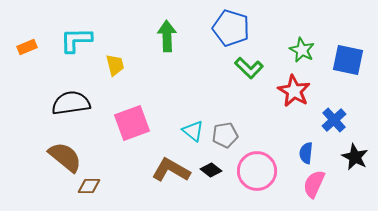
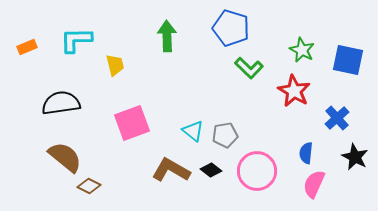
black semicircle: moved 10 px left
blue cross: moved 3 px right, 2 px up
brown diamond: rotated 25 degrees clockwise
